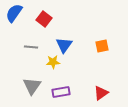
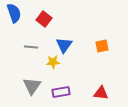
blue semicircle: rotated 126 degrees clockwise
red triangle: rotated 42 degrees clockwise
